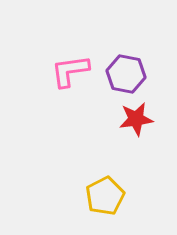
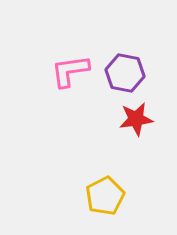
purple hexagon: moved 1 px left, 1 px up
